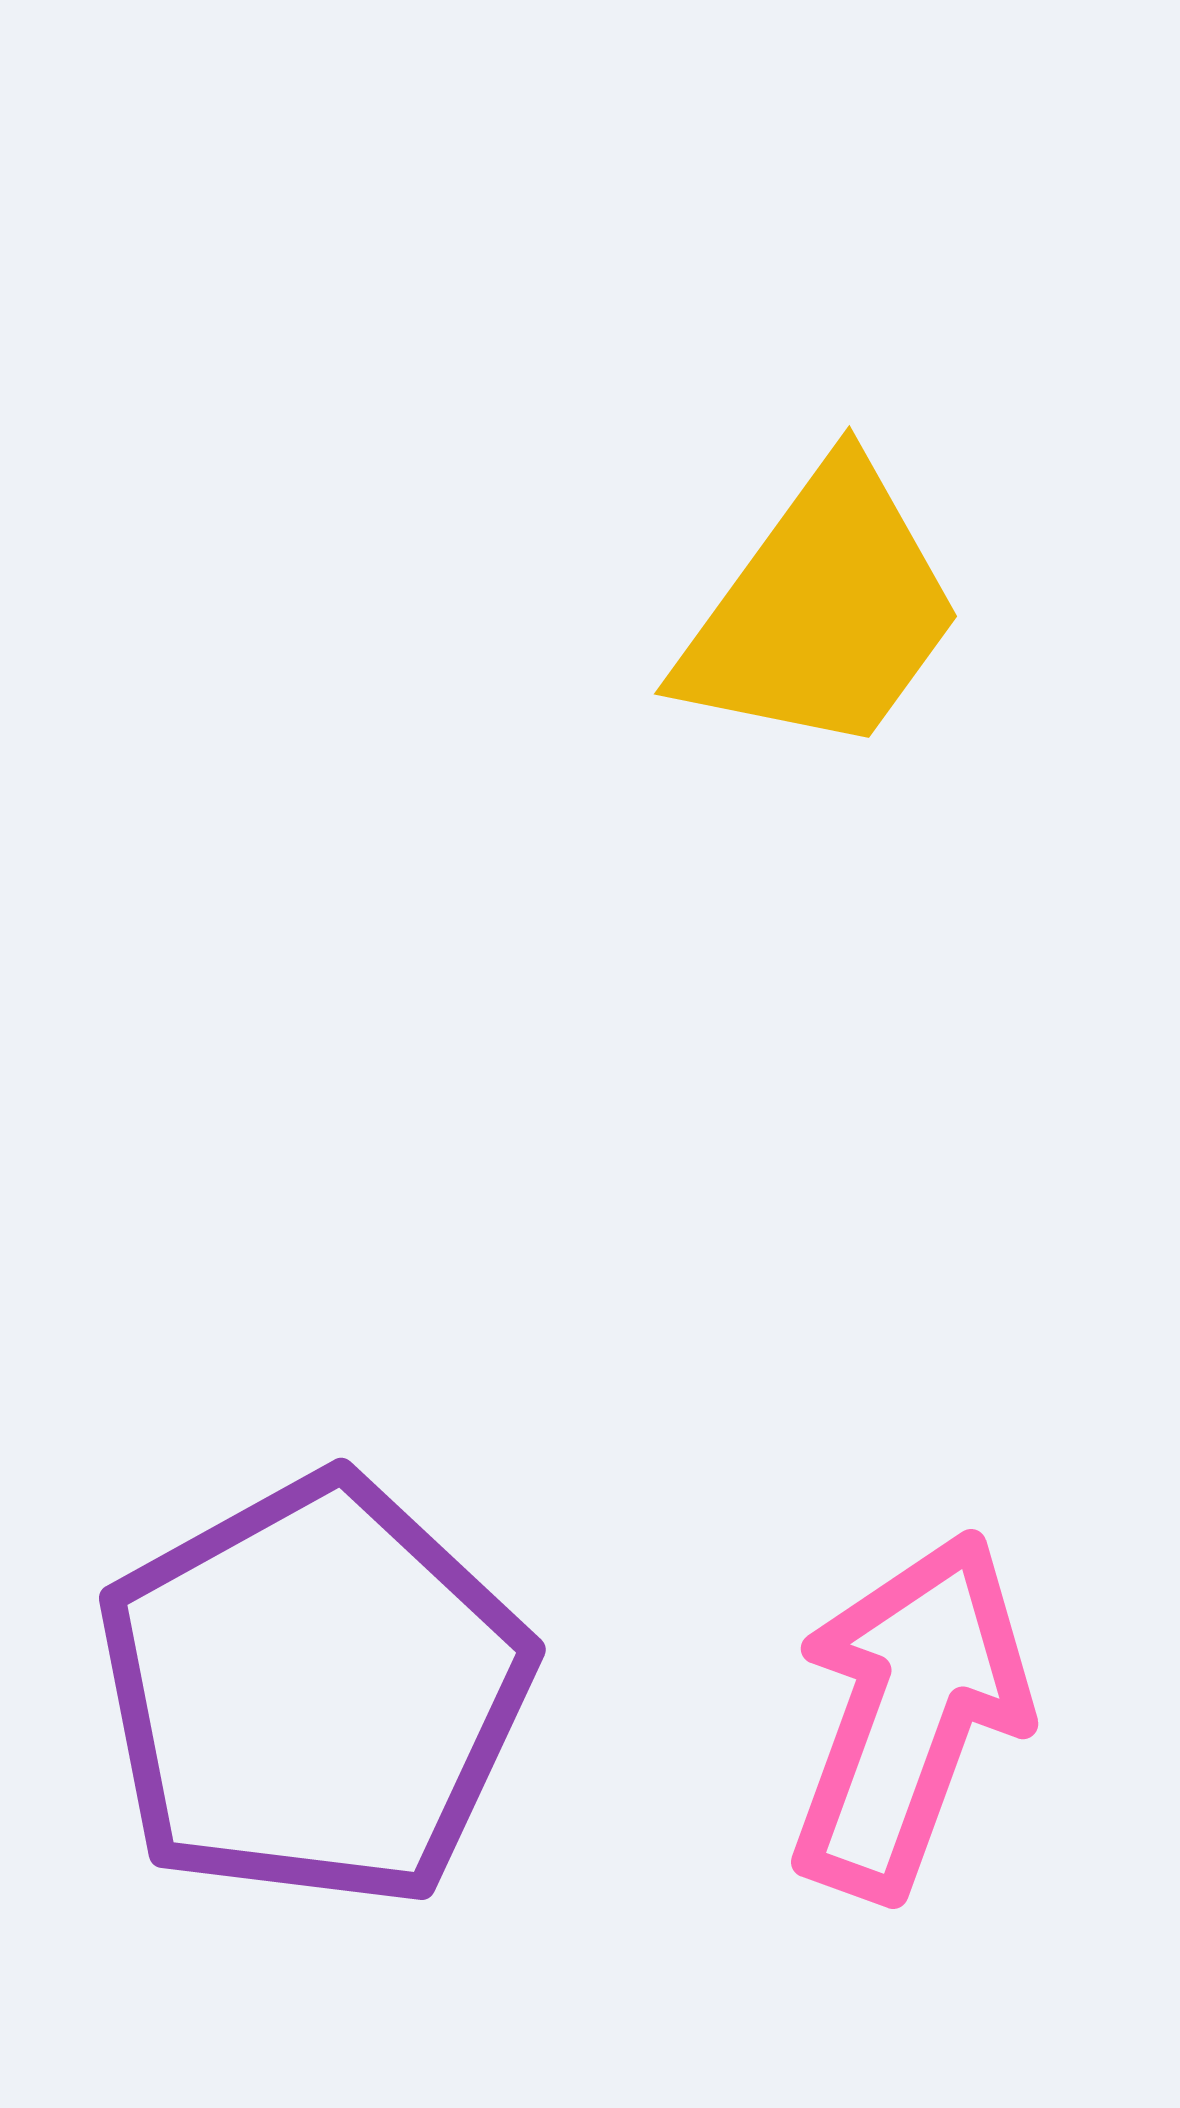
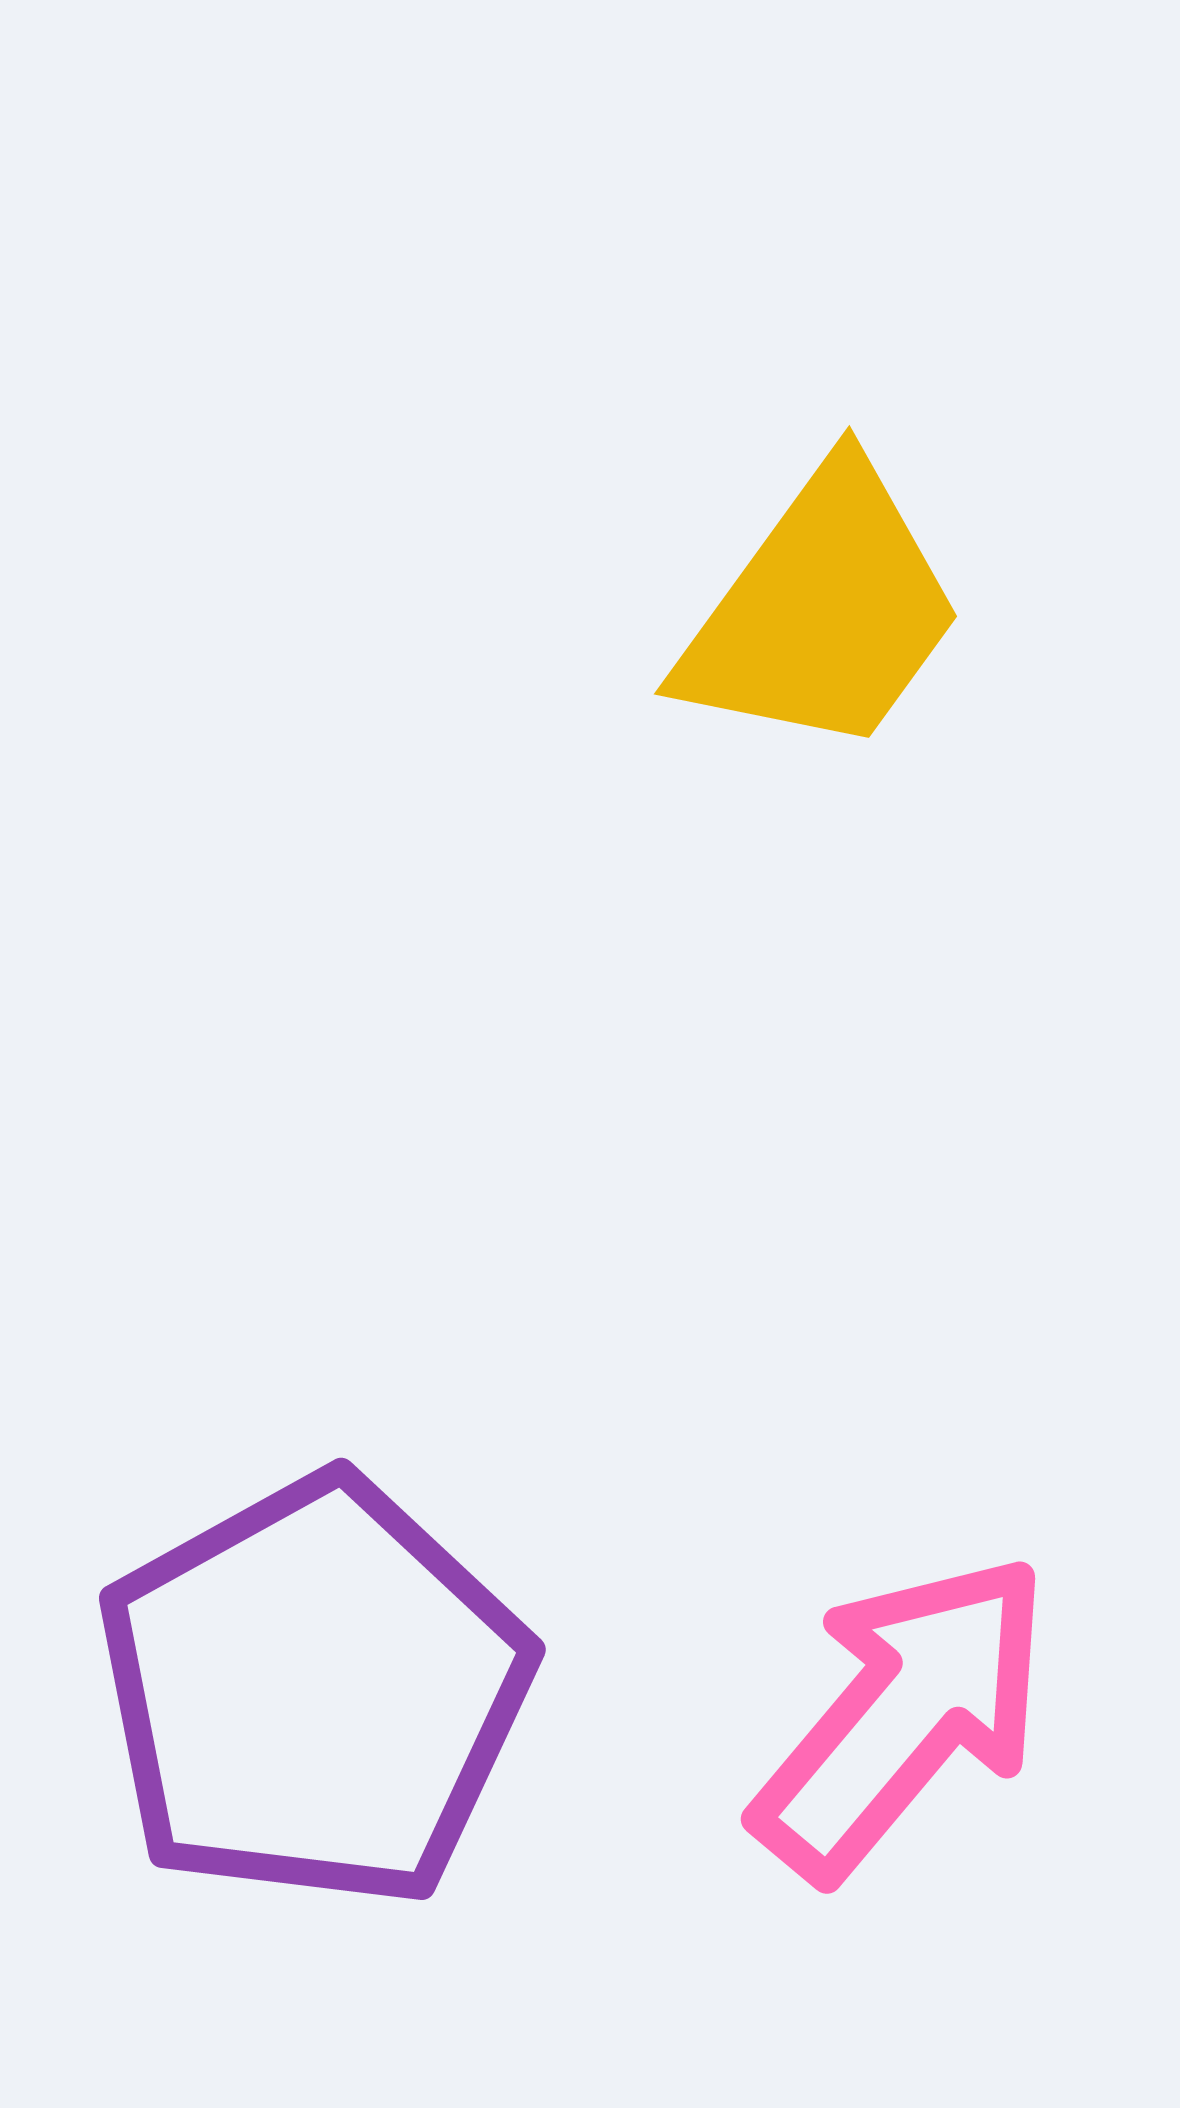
pink arrow: moved 6 px left, 1 px down; rotated 20 degrees clockwise
